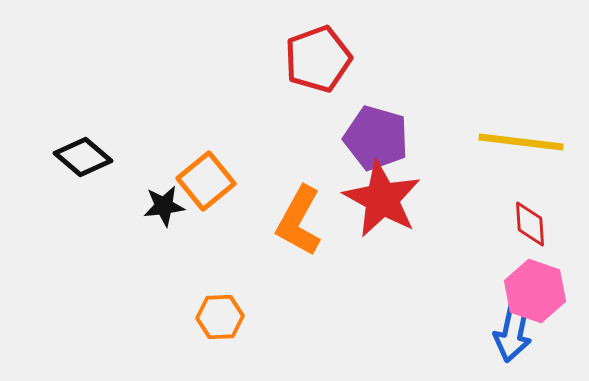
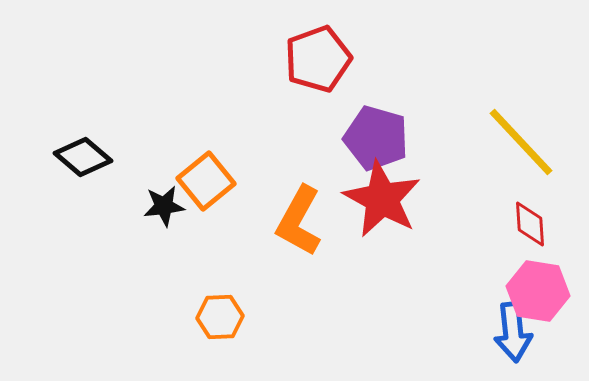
yellow line: rotated 40 degrees clockwise
pink hexagon: moved 3 px right; rotated 10 degrees counterclockwise
blue arrow: rotated 18 degrees counterclockwise
